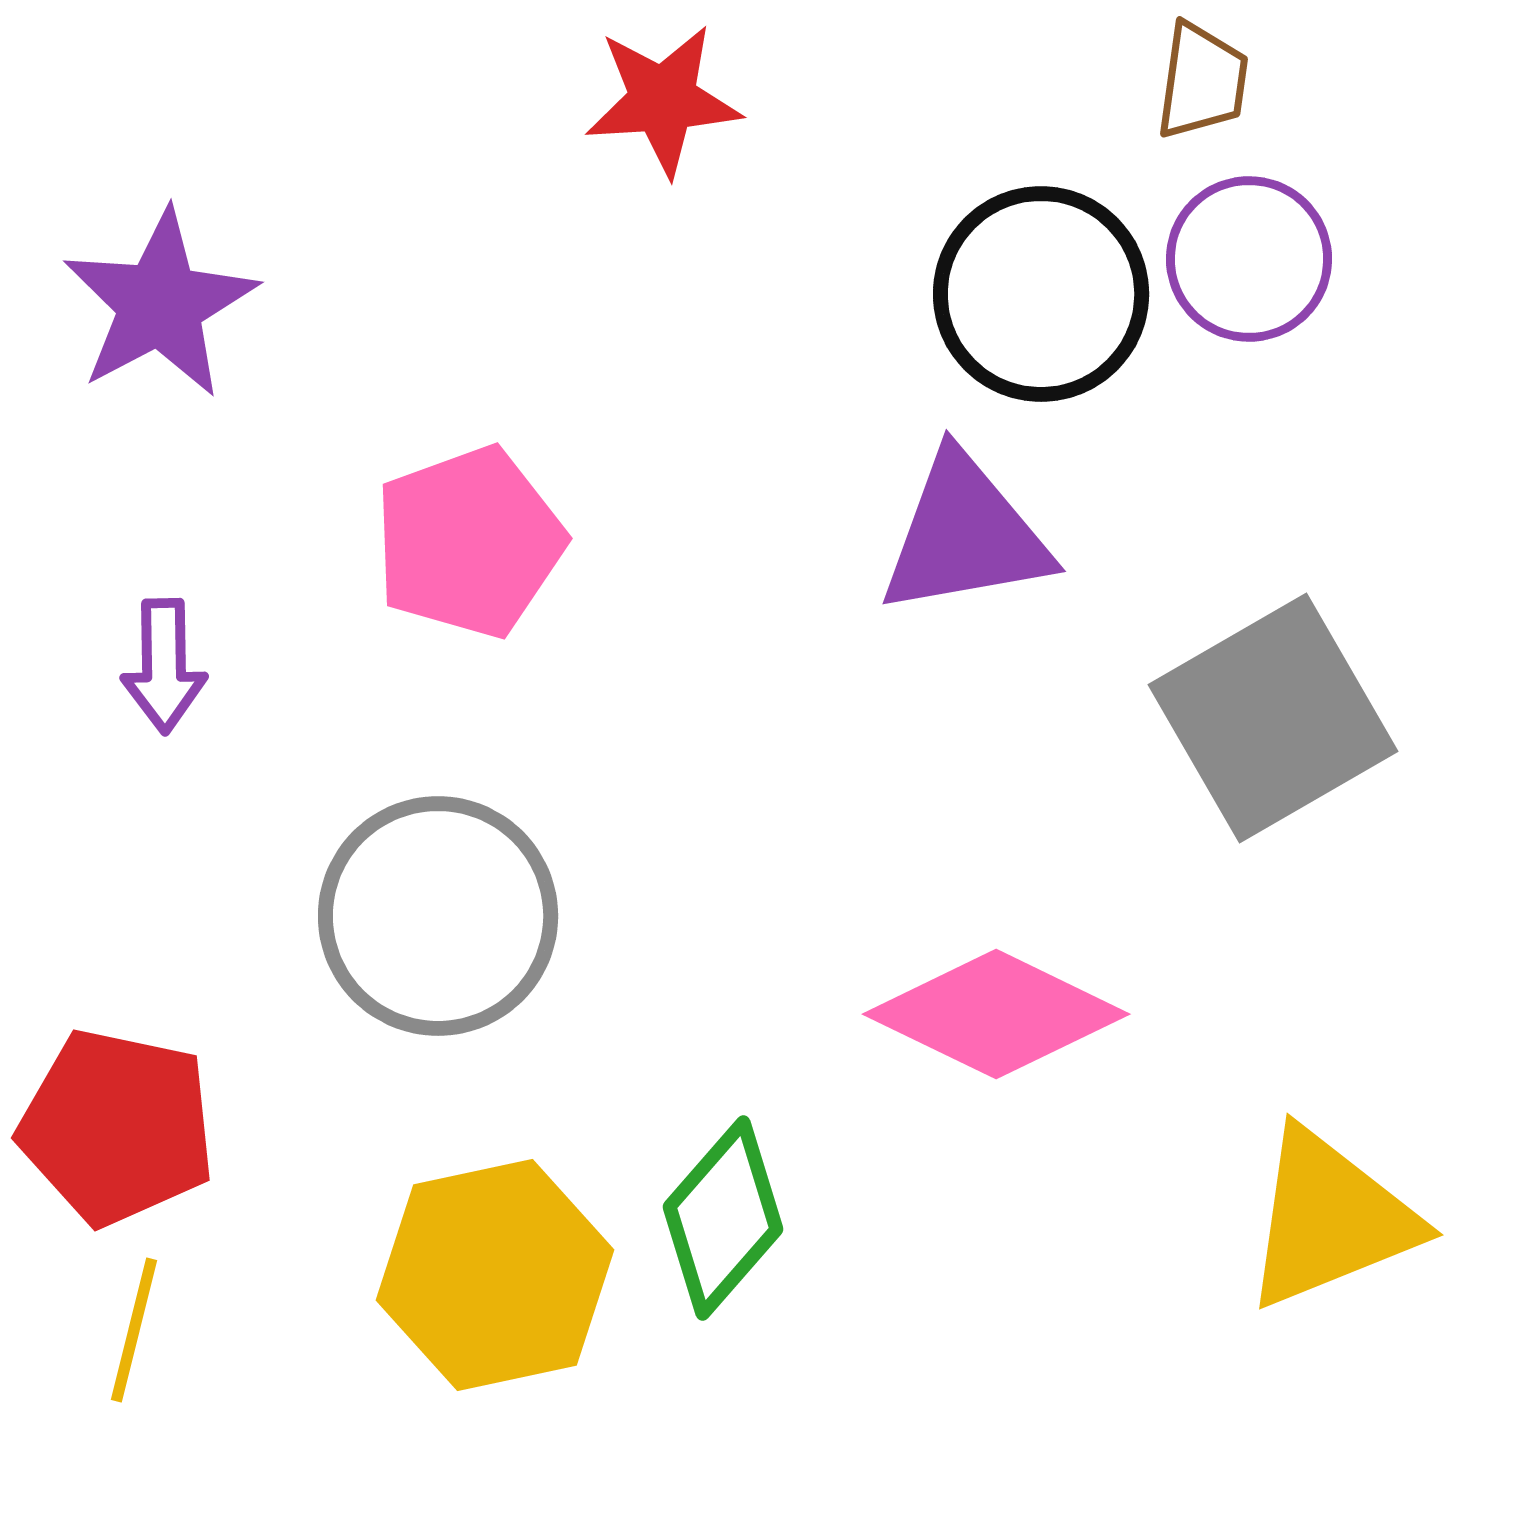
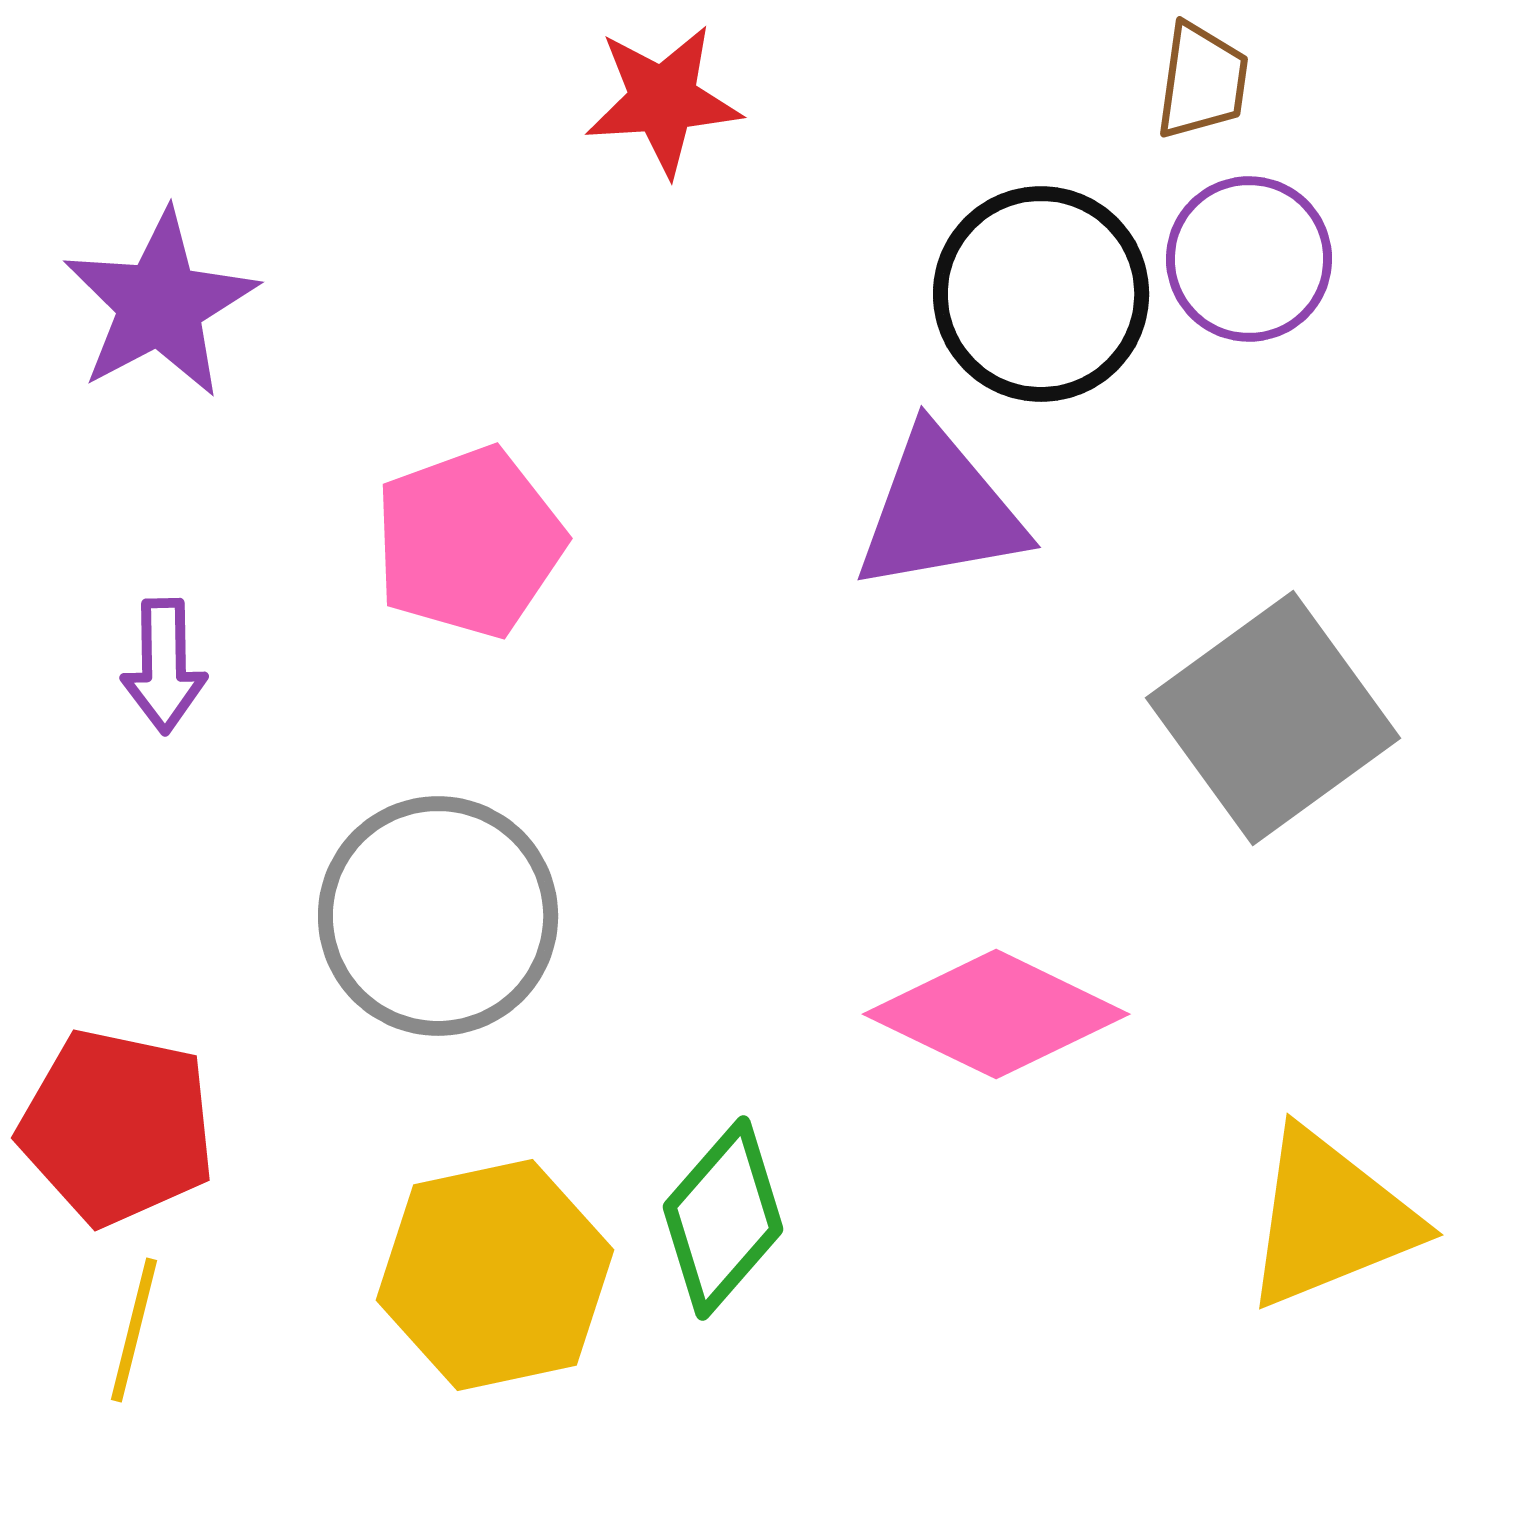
purple triangle: moved 25 px left, 24 px up
gray square: rotated 6 degrees counterclockwise
